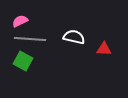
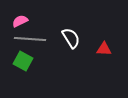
white semicircle: moved 3 px left, 1 px down; rotated 45 degrees clockwise
